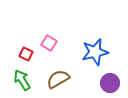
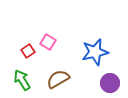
pink square: moved 1 px left, 1 px up
red square: moved 2 px right, 3 px up; rotated 32 degrees clockwise
